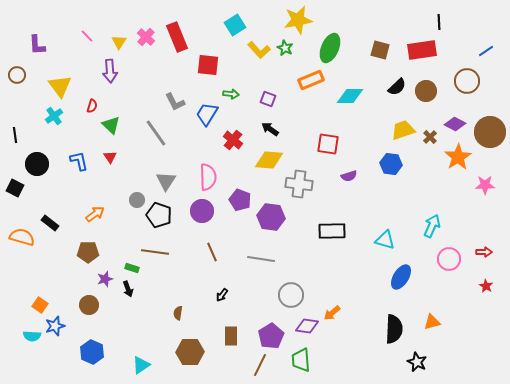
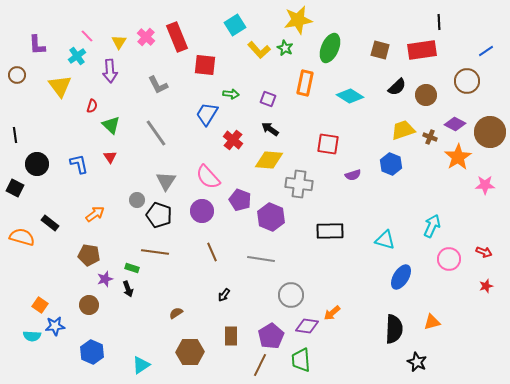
red square at (208, 65): moved 3 px left
orange rectangle at (311, 80): moved 6 px left, 3 px down; rotated 55 degrees counterclockwise
brown circle at (426, 91): moved 4 px down
cyan diamond at (350, 96): rotated 32 degrees clockwise
gray L-shape at (175, 102): moved 17 px left, 17 px up
cyan cross at (54, 116): moved 23 px right, 60 px up
brown cross at (430, 137): rotated 24 degrees counterclockwise
blue L-shape at (79, 161): moved 3 px down
blue hexagon at (391, 164): rotated 15 degrees clockwise
purple semicircle at (349, 176): moved 4 px right, 1 px up
pink semicircle at (208, 177): rotated 140 degrees clockwise
purple hexagon at (271, 217): rotated 16 degrees clockwise
black rectangle at (332, 231): moved 2 px left
brown pentagon at (88, 252): moved 1 px right, 3 px down; rotated 10 degrees clockwise
red arrow at (484, 252): rotated 21 degrees clockwise
red star at (486, 286): rotated 24 degrees clockwise
black arrow at (222, 295): moved 2 px right
brown semicircle at (178, 313): moved 2 px left; rotated 48 degrees clockwise
blue star at (55, 326): rotated 12 degrees clockwise
